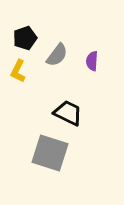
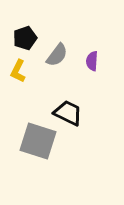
gray square: moved 12 px left, 12 px up
